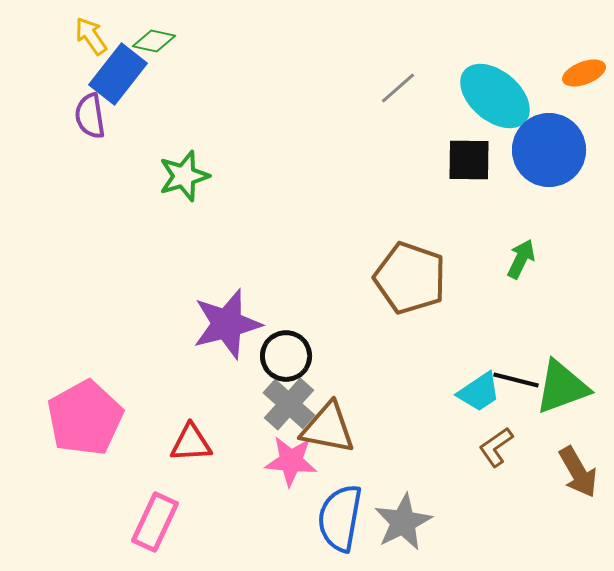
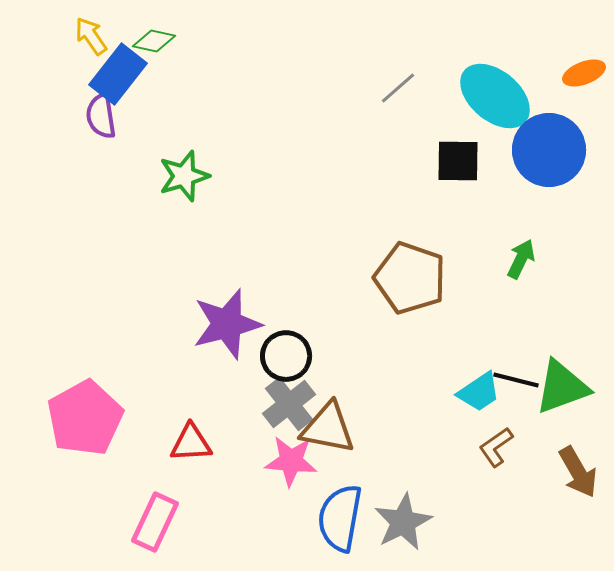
purple semicircle: moved 11 px right
black square: moved 11 px left, 1 px down
gray cross: rotated 10 degrees clockwise
